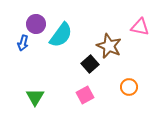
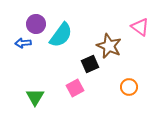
pink triangle: rotated 24 degrees clockwise
blue arrow: rotated 70 degrees clockwise
black square: rotated 18 degrees clockwise
pink square: moved 10 px left, 7 px up
